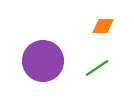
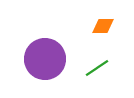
purple circle: moved 2 px right, 2 px up
